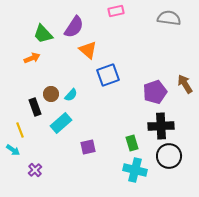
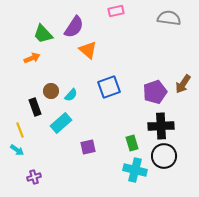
blue square: moved 1 px right, 12 px down
brown arrow: moved 2 px left; rotated 114 degrees counterclockwise
brown circle: moved 3 px up
cyan arrow: moved 4 px right
black circle: moved 5 px left
purple cross: moved 1 px left, 7 px down; rotated 24 degrees clockwise
